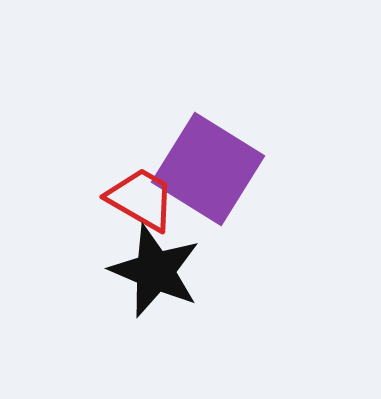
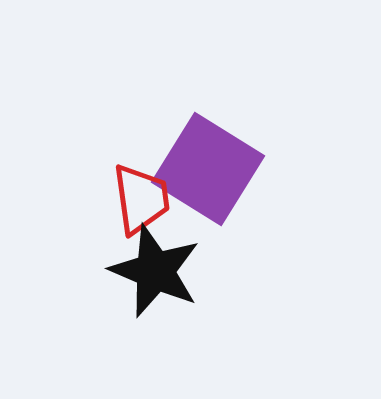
red trapezoid: rotated 52 degrees clockwise
